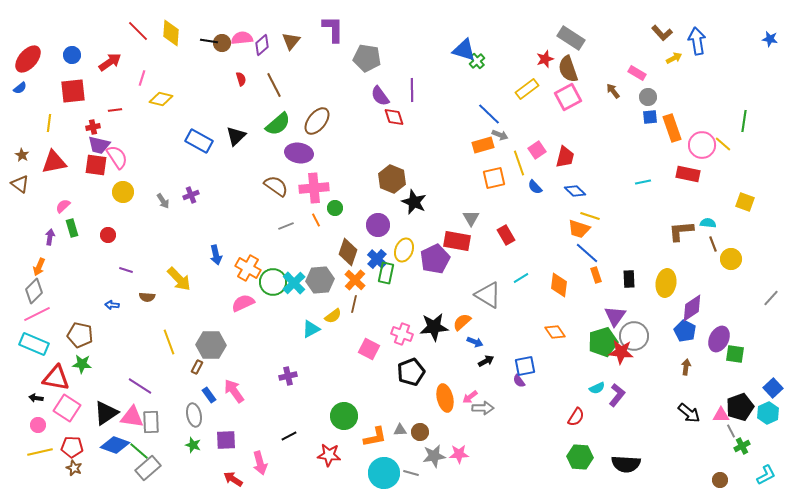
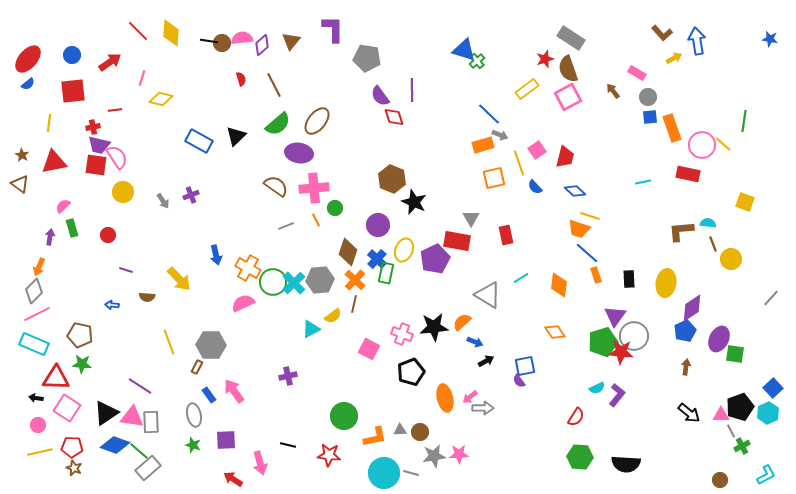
blue semicircle at (20, 88): moved 8 px right, 4 px up
red rectangle at (506, 235): rotated 18 degrees clockwise
blue pentagon at (685, 331): rotated 20 degrees clockwise
red triangle at (56, 378): rotated 8 degrees counterclockwise
black line at (289, 436): moved 1 px left, 9 px down; rotated 42 degrees clockwise
